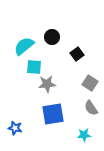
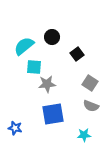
gray semicircle: moved 2 px up; rotated 35 degrees counterclockwise
